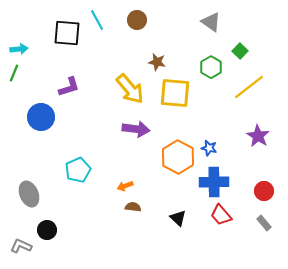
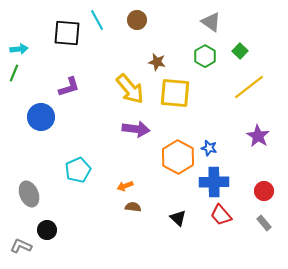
green hexagon: moved 6 px left, 11 px up
